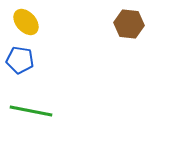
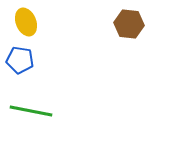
yellow ellipse: rotated 20 degrees clockwise
